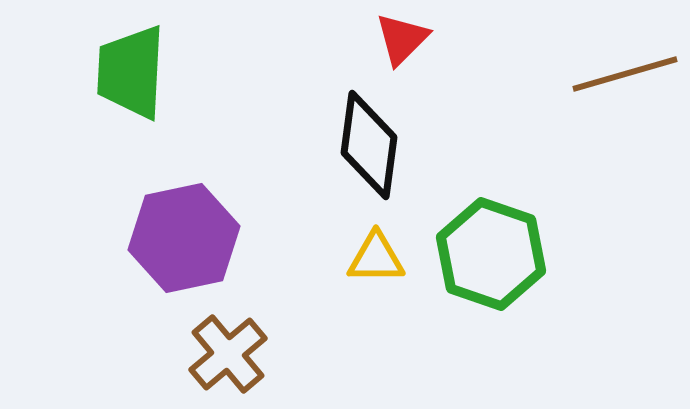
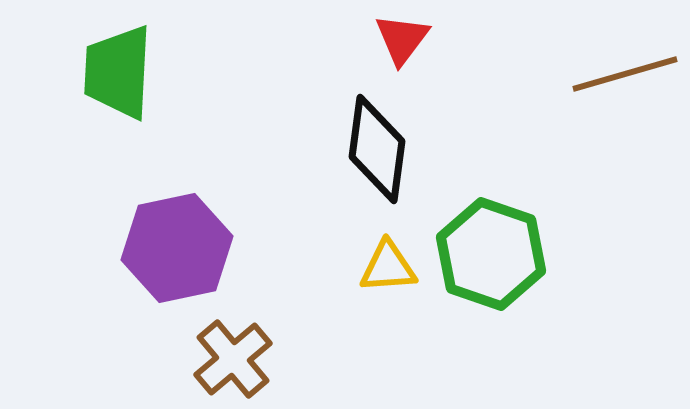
red triangle: rotated 8 degrees counterclockwise
green trapezoid: moved 13 px left
black diamond: moved 8 px right, 4 px down
purple hexagon: moved 7 px left, 10 px down
yellow triangle: moved 12 px right, 9 px down; rotated 4 degrees counterclockwise
brown cross: moved 5 px right, 5 px down
